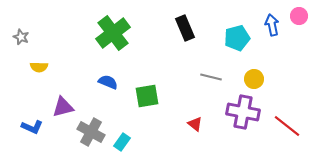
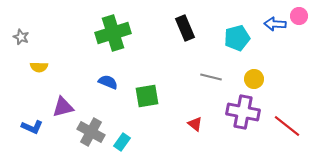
blue arrow: moved 3 px right, 1 px up; rotated 75 degrees counterclockwise
green cross: rotated 20 degrees clockwise
